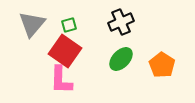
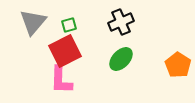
gray triangle: moved 1 px right, 2 px up
red square: rotated 28 degrees clockwise
orange pentagon: moved 16 px right
